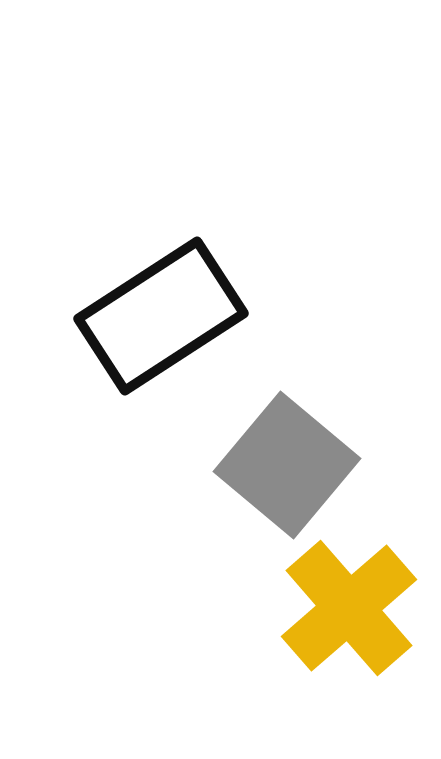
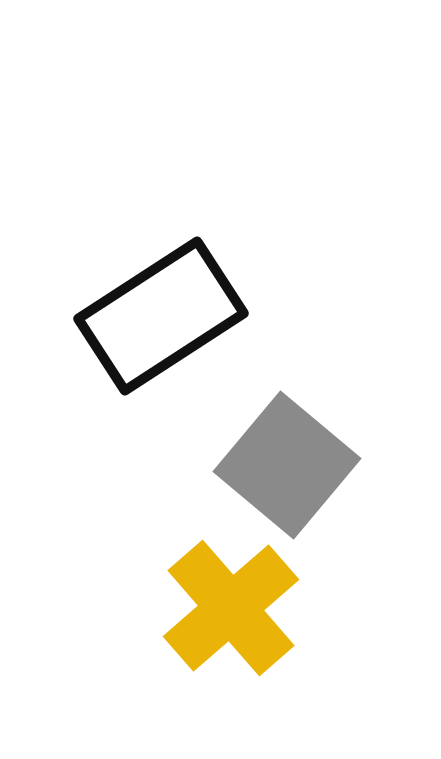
yellow cross: moved 118 px left
